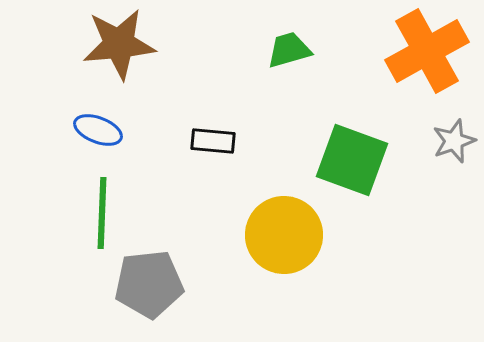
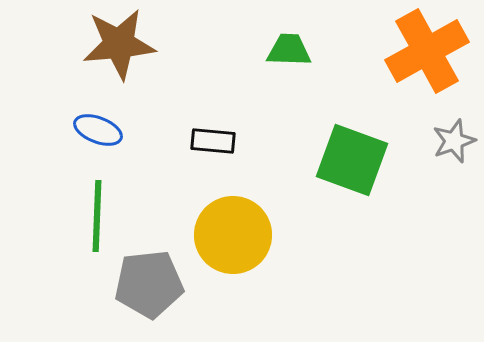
green trapezoid: rotated 18 degrees clockwise
green line: moved 5 px left, 3 px down
yellow circle: moved 51 px left
